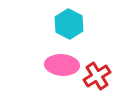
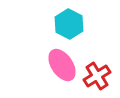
pink ellipse: rotated 52 degrees clockwise
